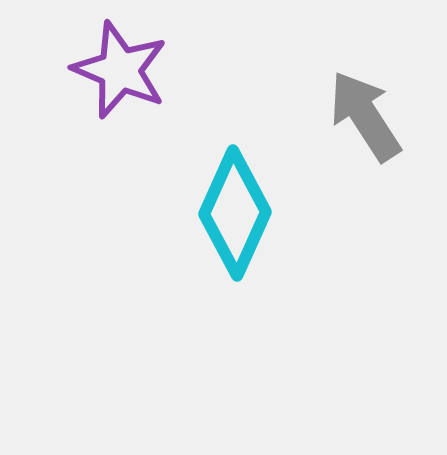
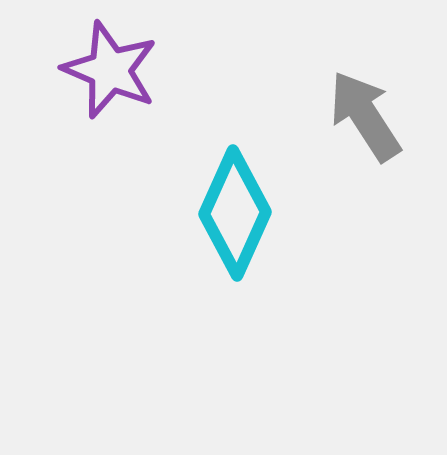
purple star: moved 10 px left
